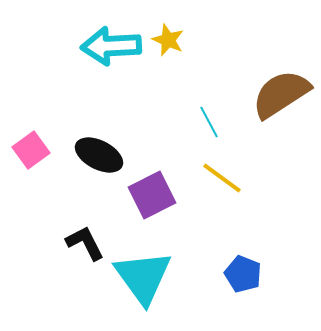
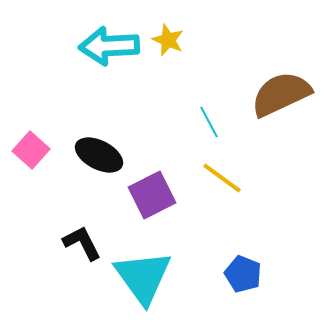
cyan arrow: moved 2 px left
brown semicircle: rotated 8 degrees clockwise
pink square: rotated 12 degrees counterclockwise
black L-shape: moved 3 px left
